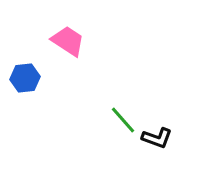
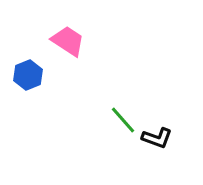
blue hexagon: moved 3 px right, 3 px up; rotated 16 degrees counterclockwise
